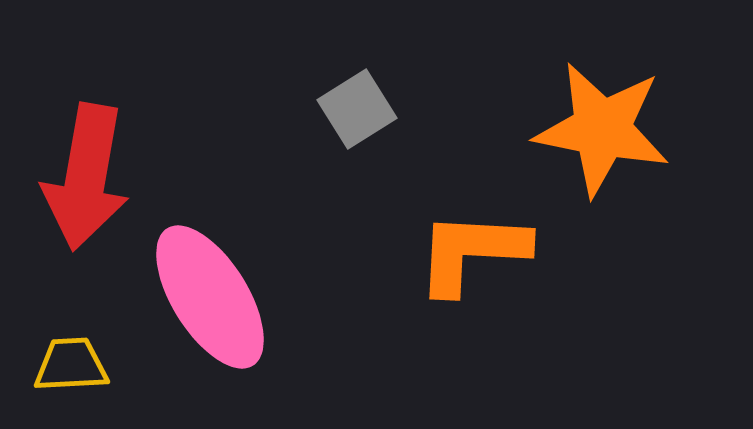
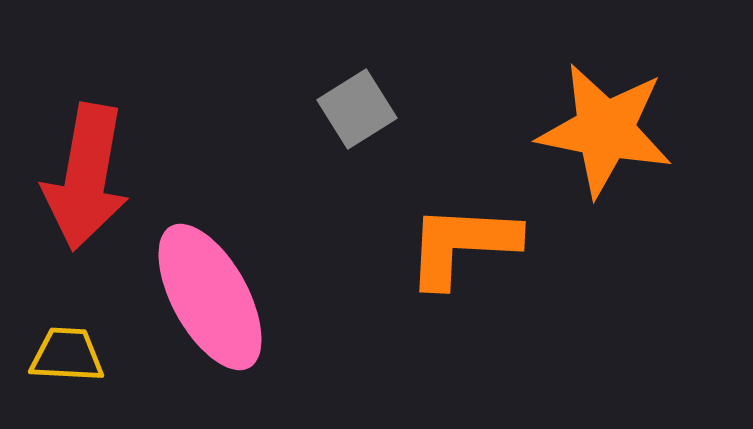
orange star: moved 3 px right, 1 px down
orange L-shape: moved 10 px left, 7 px up
pink ellipse: rotated 3 degrees clockwise
yellow trapezoid: moved 4 px left, 10 px up; rotated 6 degrees clockwise
